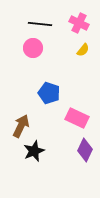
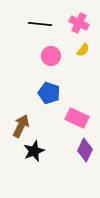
pink circle: moved 18 px right, 8 px down
